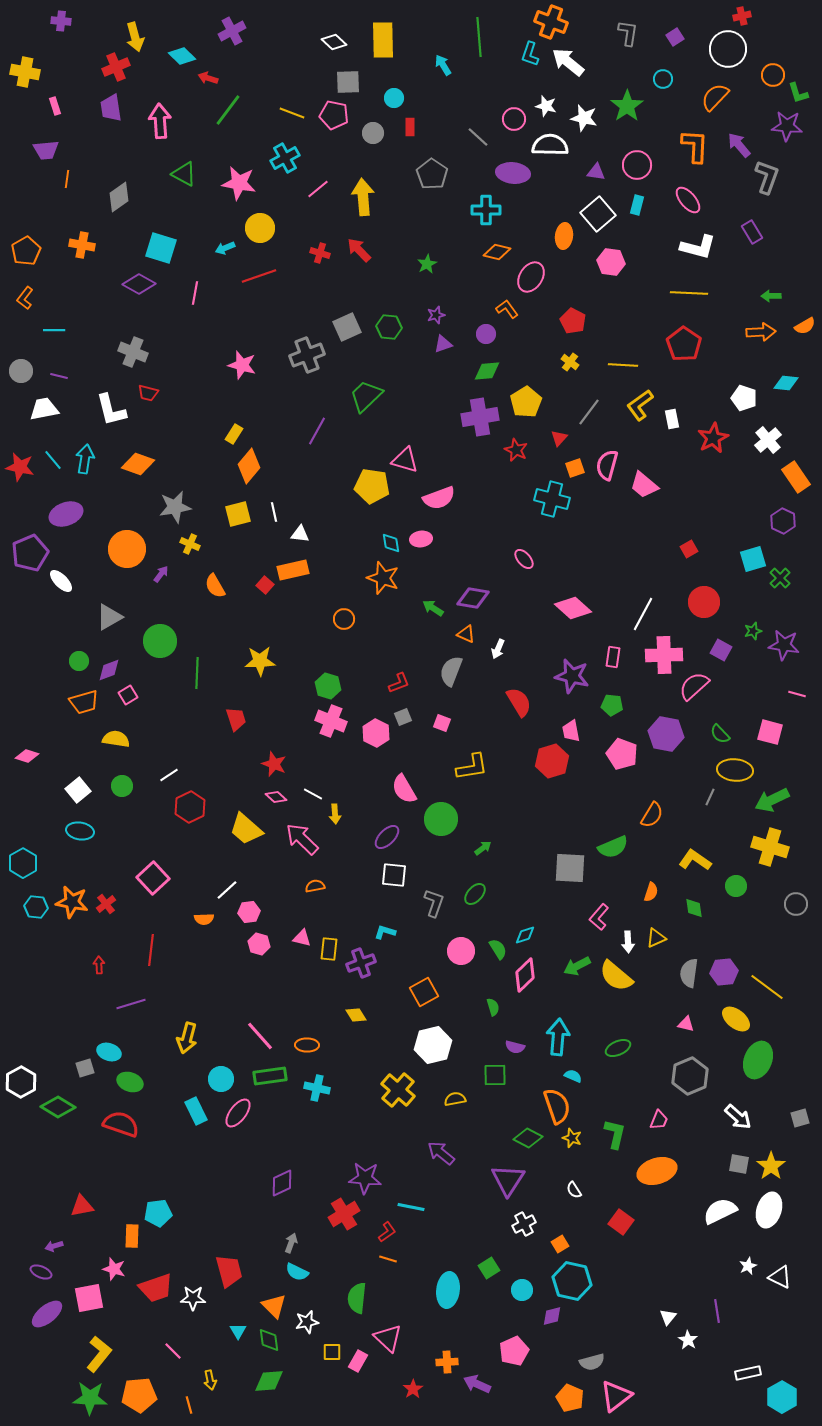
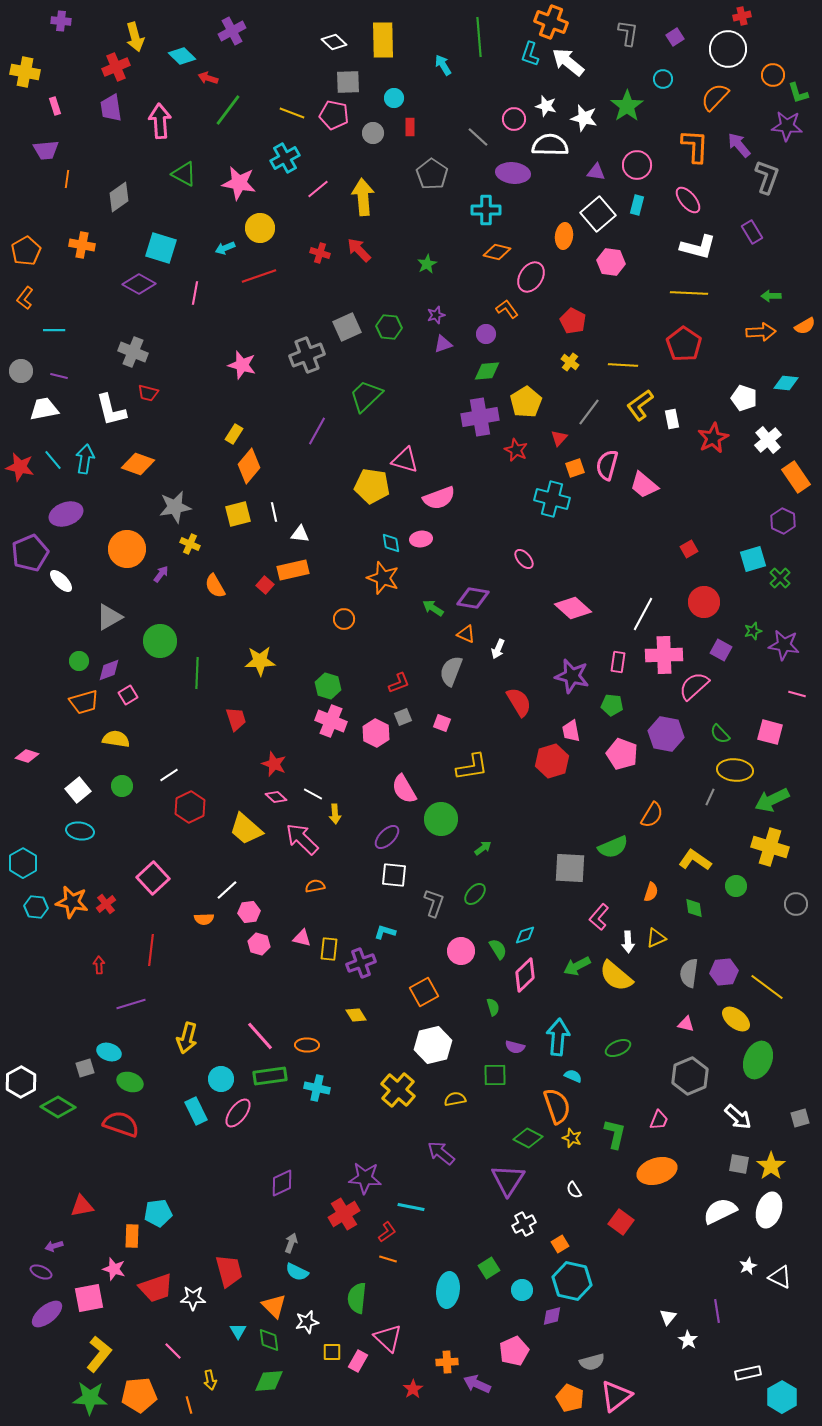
pink rectangle at (613, 657): moved 5 px right, 5 px down
